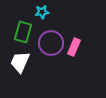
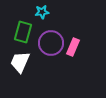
pink rectangle: moved 1 px left
